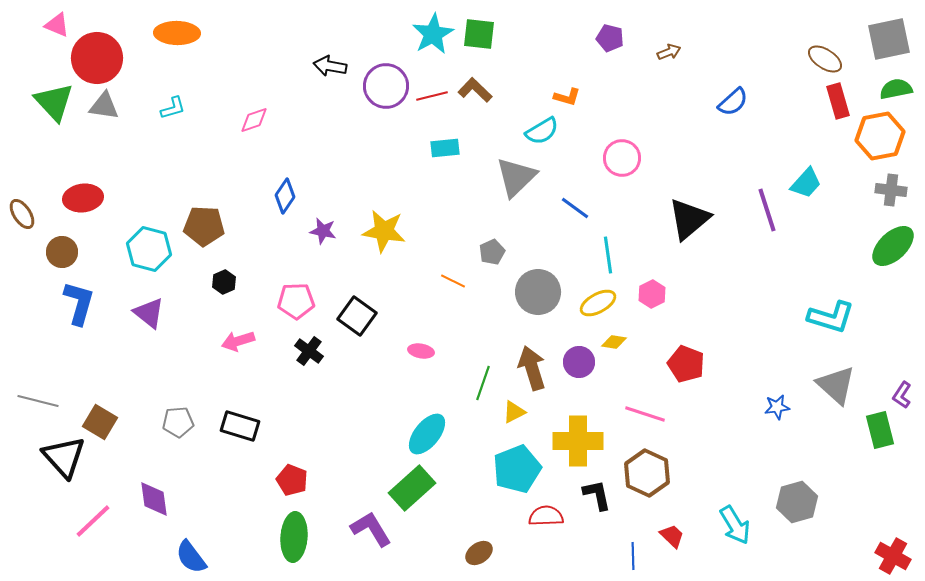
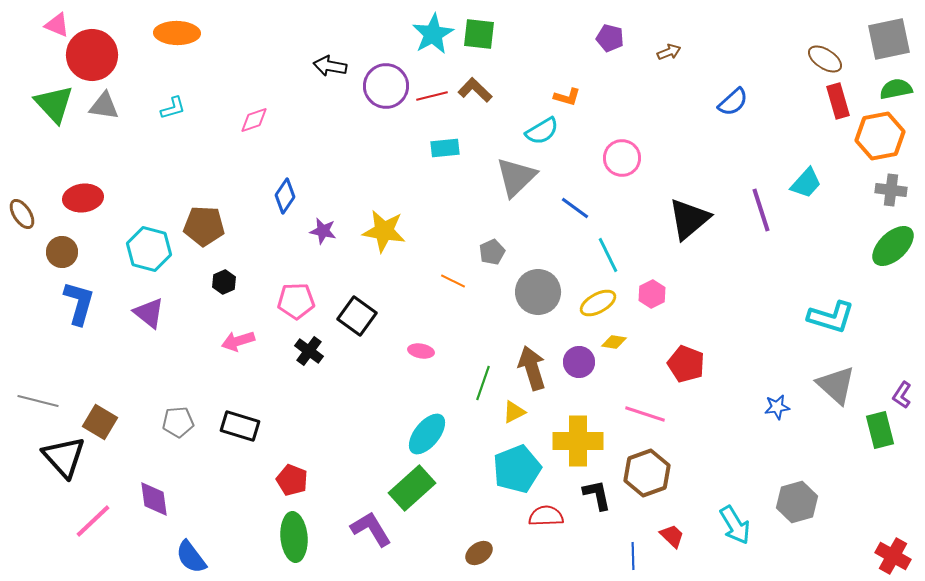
red circle at (97, 58): moved 5 px left, 3 px up
green triangle at (54, 102): moved 2 px down
purple line at (767, 210): moved 6 px left
cyan line at (608, 255): rotated 18 degrees counterclockwise
brown hexagon at (647, 473): rotated 15 degrees clockwise
green ellipse at (294, 537): rotated 9 degrees counterclockwise
